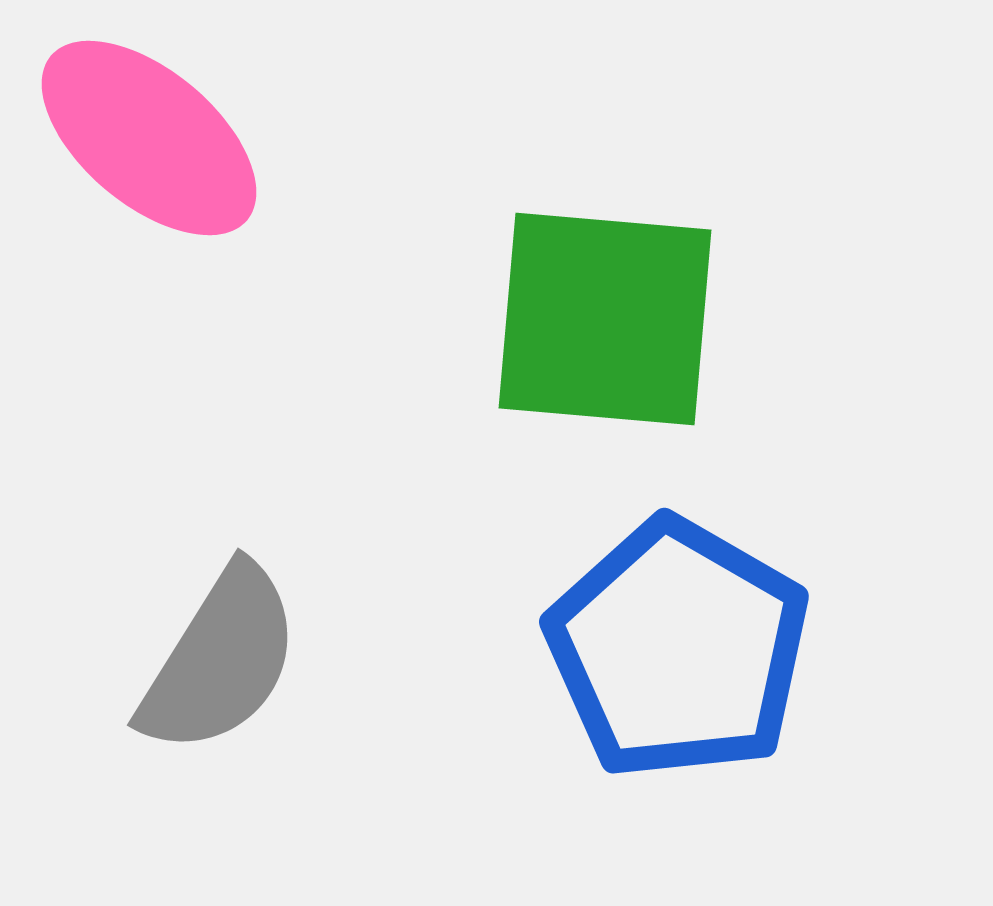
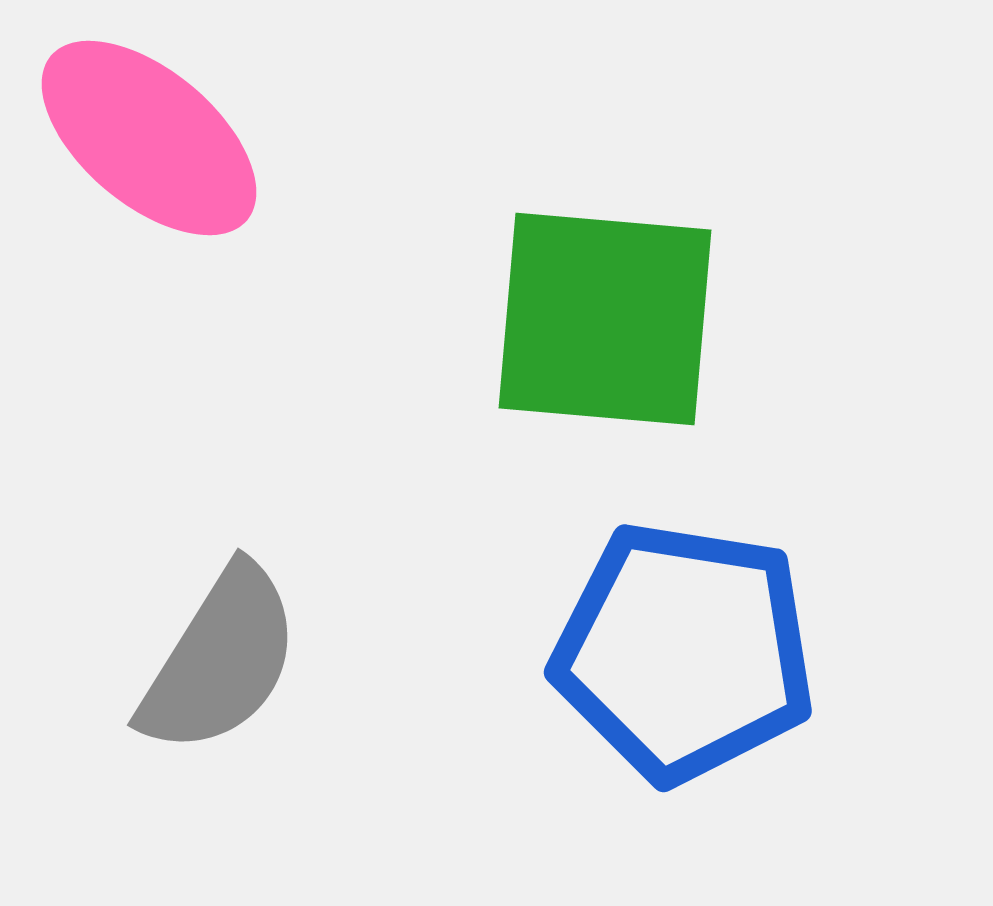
blue pentagon: moved 6 px right, 3 px down; rotated 21 degrees counterclockwise
